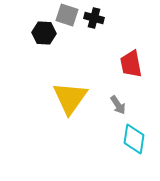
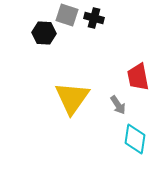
red trapezoid: moved 7 px right, 13 px down
yellow triangle: moved 2 px right
cyan diamond: moved 1 px right
